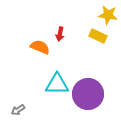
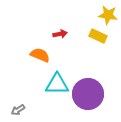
red arrow: rotated 112 degrees counterclockwise
orange semicircle: moved 8 px down
